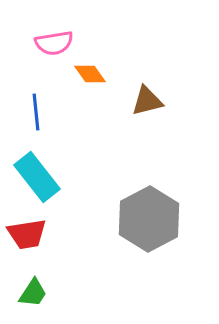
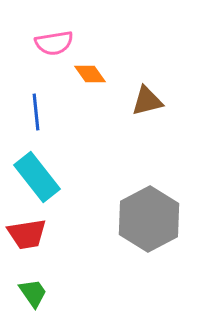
green trapezoid: rotated 68 degrees counterclockwise
